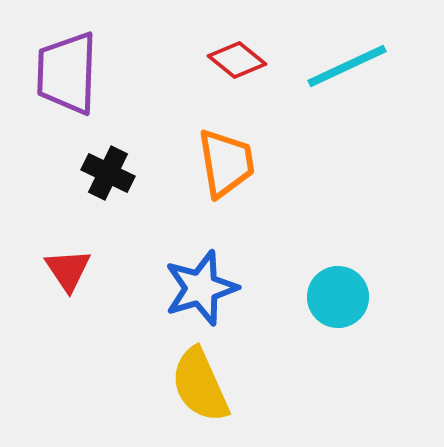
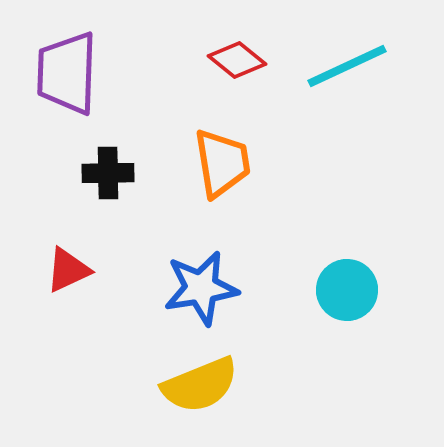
orange trapezoid: moved 4 px left
black cross: rotated 27 degrees counterclockwise
red triangle: rotated 39 degrees clockwise
blue star: rotated 8 degrees clockwise
cyan circle: moved 9 px right, 7 px up
yellow semicircle: rotated 88 degrees counterclockwise
